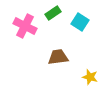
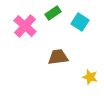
pink cross: rotated 15 degrees clockwise
